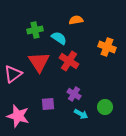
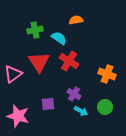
orange cross: moved 27 px down
cyan arrow: moved 3 px up
